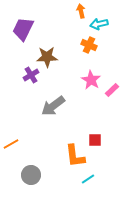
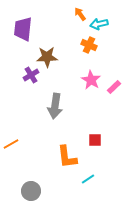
orange arrow: moved 1 px left, 3 px down; rotated 24 degrees counterclockwise
purple trapezoid: rotated 20 degrees counterclockwise
pink rectangle: moved 2 px right, 3 px up
gray arrow: moved 2 px right; rotated 45 degrees counterclockwise
orange L-shape: moved 8 px left, 1 px down
gray circle: moved 16 px down
